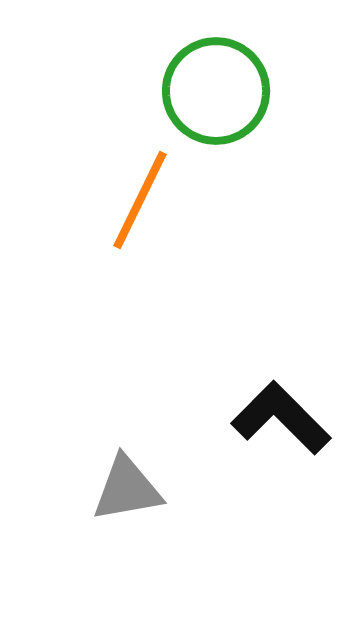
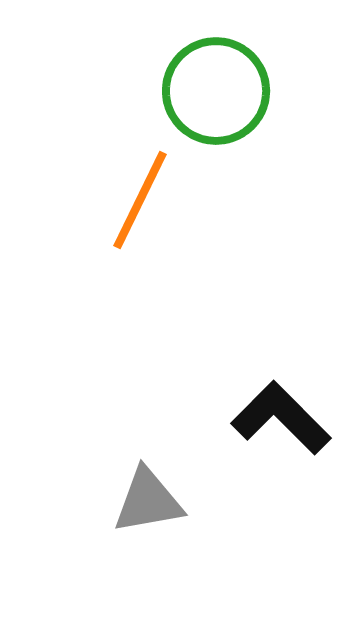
gray triangle: moved 21 px right, 12 px down
